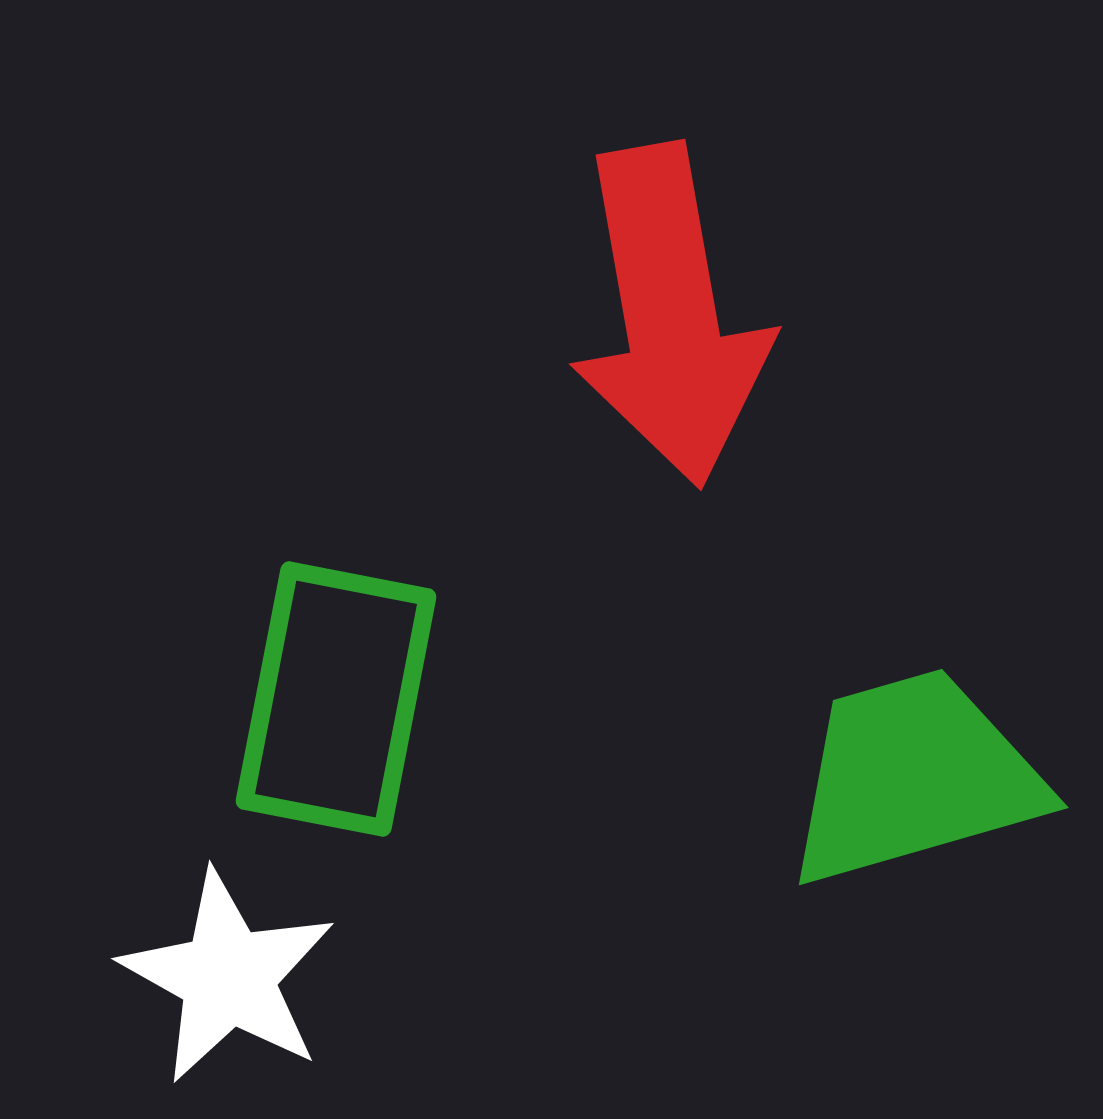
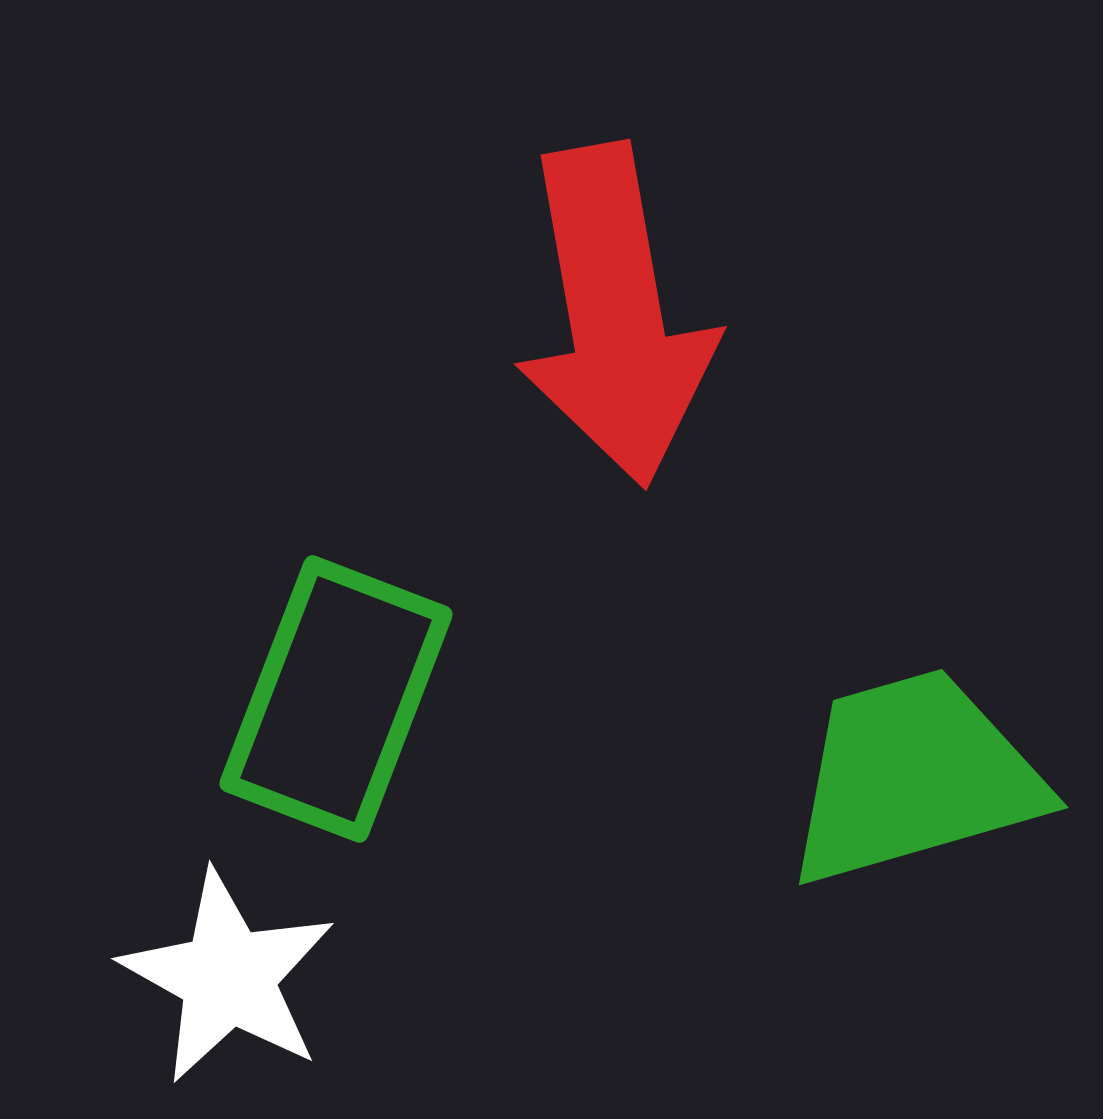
red arrow: moved 55 px left
green rectangle: rotated 10 degrees clockwise
